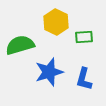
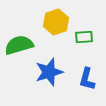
yellow hexagon: rotated 15 degrees clockwise
green semicircle: moved 1 px left
blue L-shape: moved 3 px right
